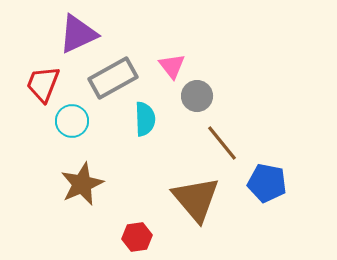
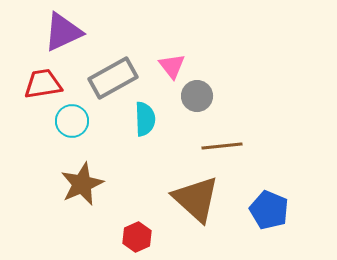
purple triangle: moved 15 px left, 2 px up
red trapezoid: rotated 60 degrees clockwise
brown line: moved 3 px down; rotated 57 degrees counterclockwise
blue pentagon: moved 2 px right, 27 px down; rotated 12 degrees clockwise
brown triangle: rotated 8 degrees counterclockwise
red hexagon: rotated 16 degrees counterclockwise
